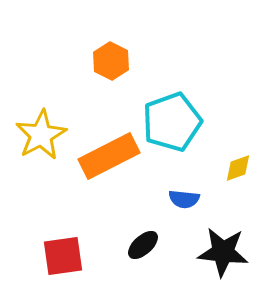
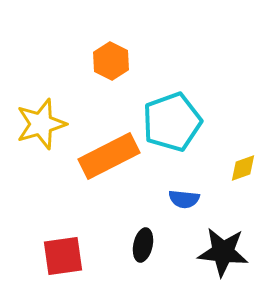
yellow star: moved 11 px up; rotated 12 degrees clockwise
yellow diamond: moved 5 px right
black ellipse: rotated 36 degrees counterclockwise
